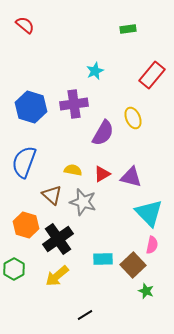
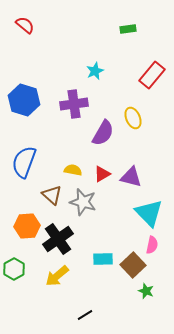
blue hexagon: moved 7 px left, 7 px up
orange hexagon: moved 1 px right, 1 px down; rotated 20 degrees counterclockwise
